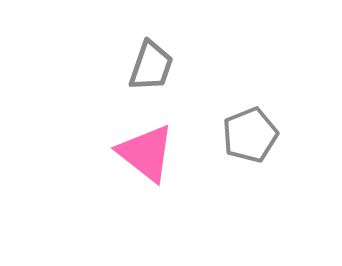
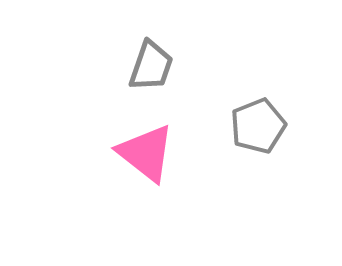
gray pentagon: moved 8 px right, 9 px up
